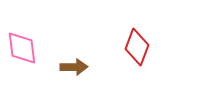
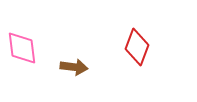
brown arrow: rotated 8 degrees clockwise
